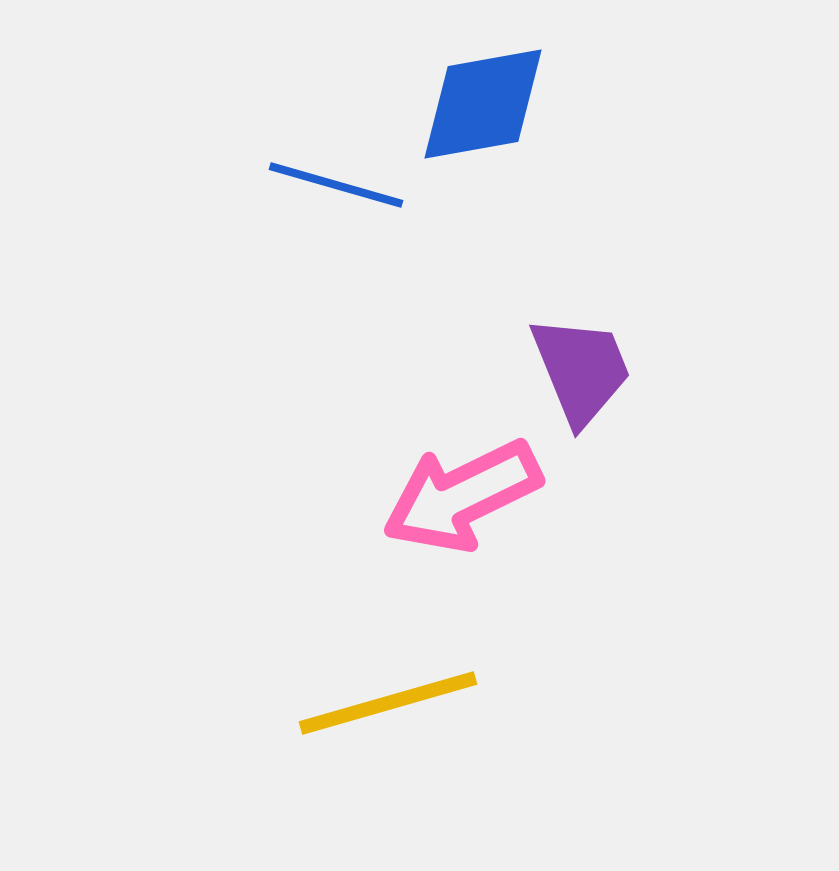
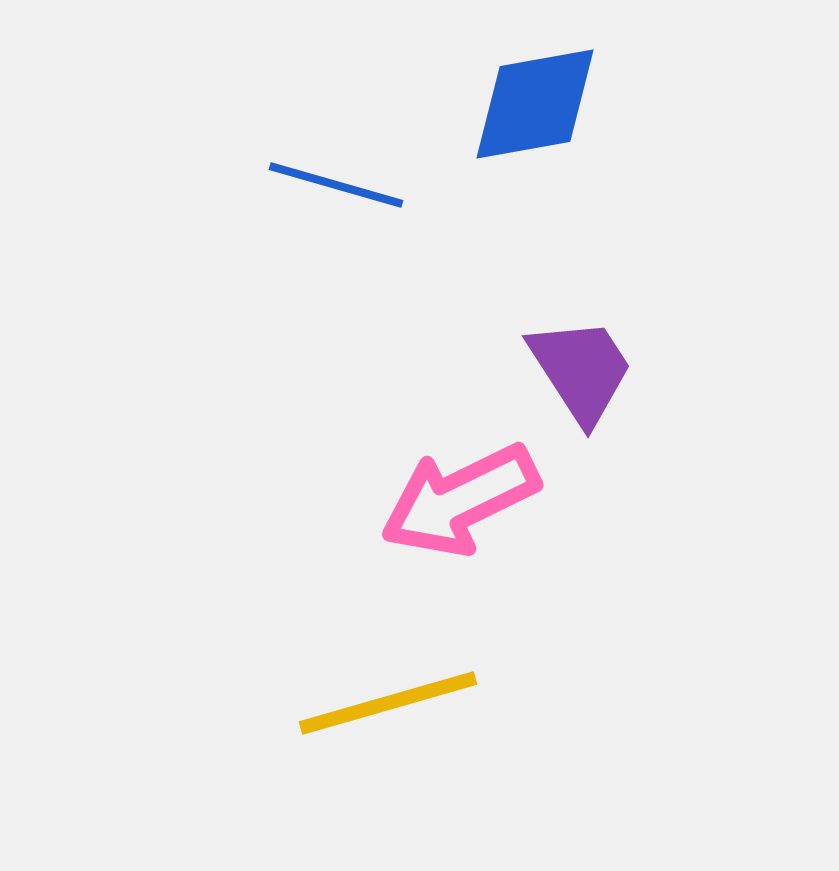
blue diamond: moved 52 px right
purple trapezoid: rotated 11 degrees counterclockwise
pink arrow: moved 2 px left, 4 px down
